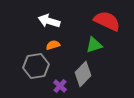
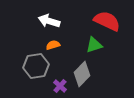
gray diamond: moved 1 px left
